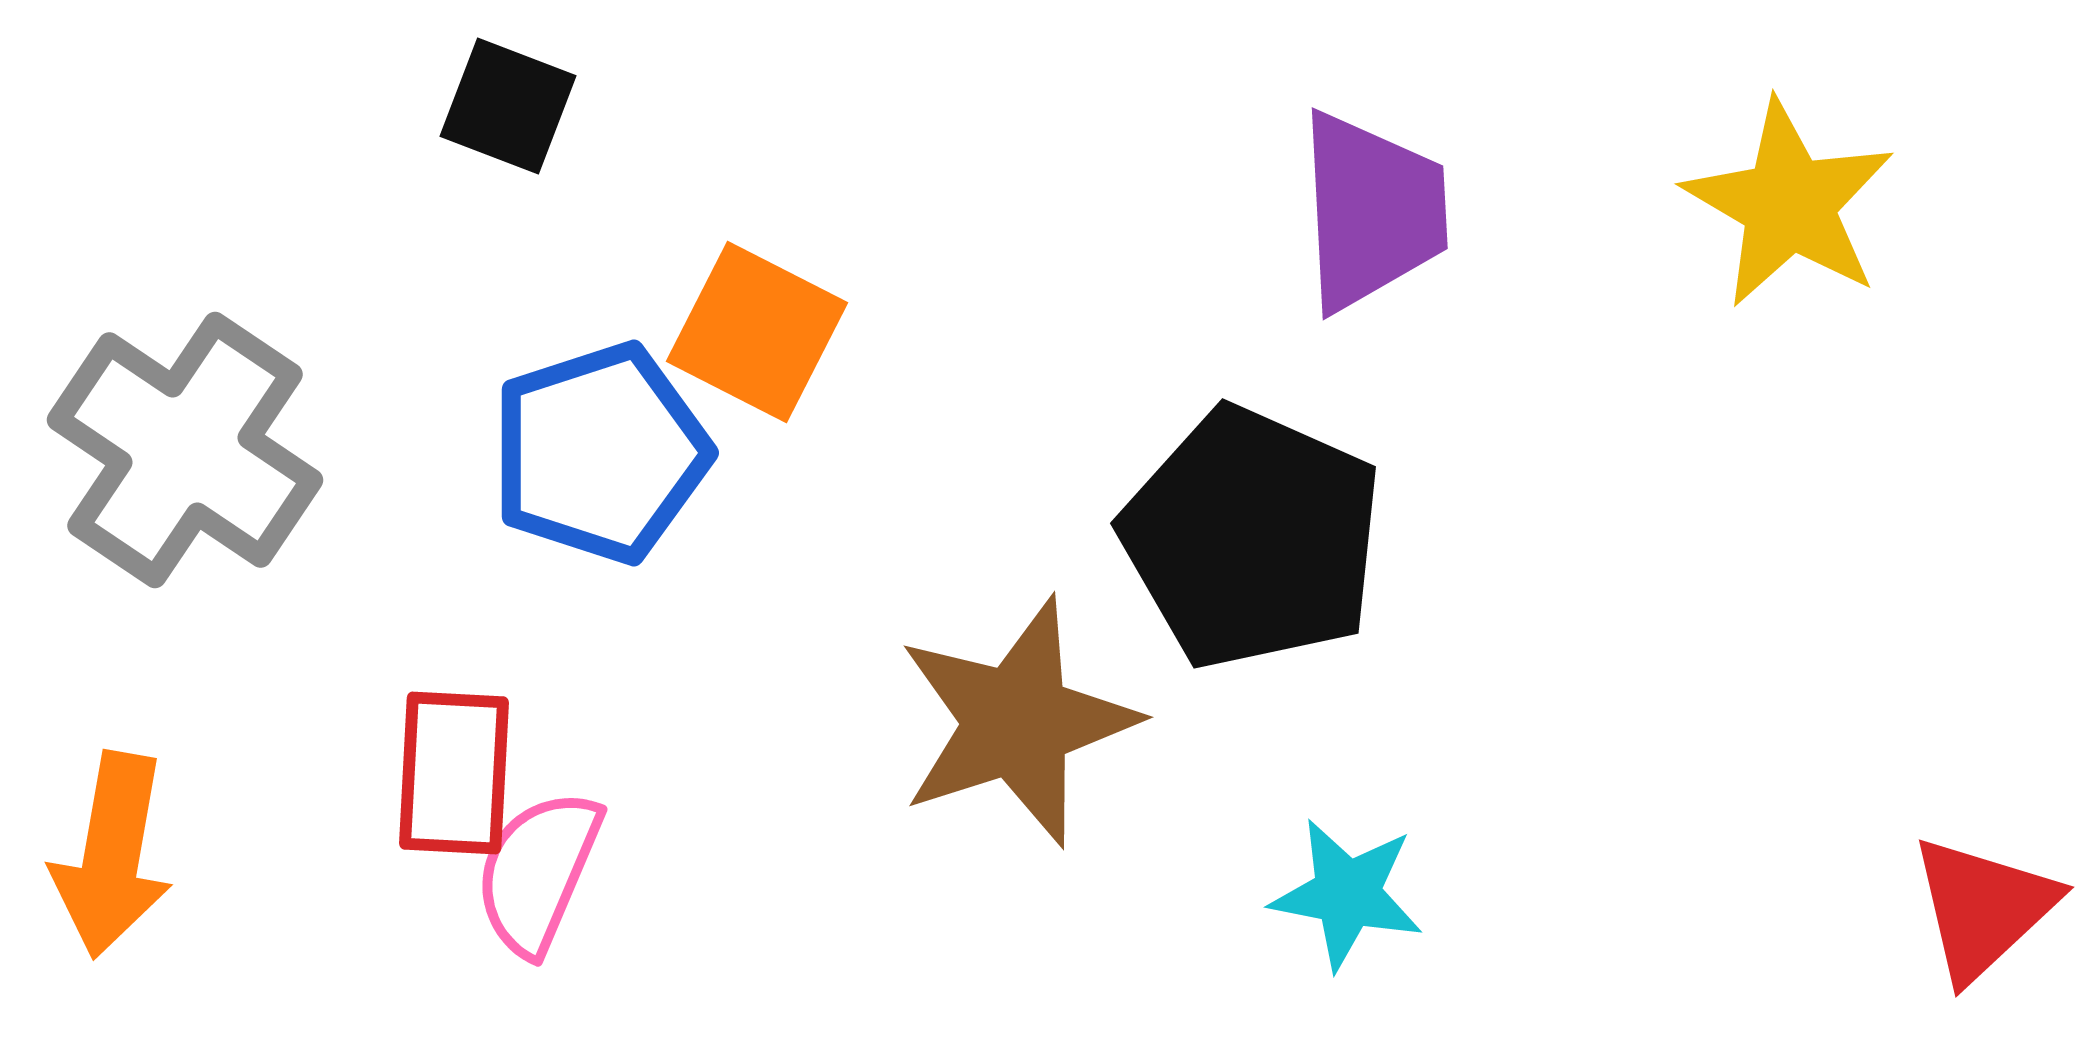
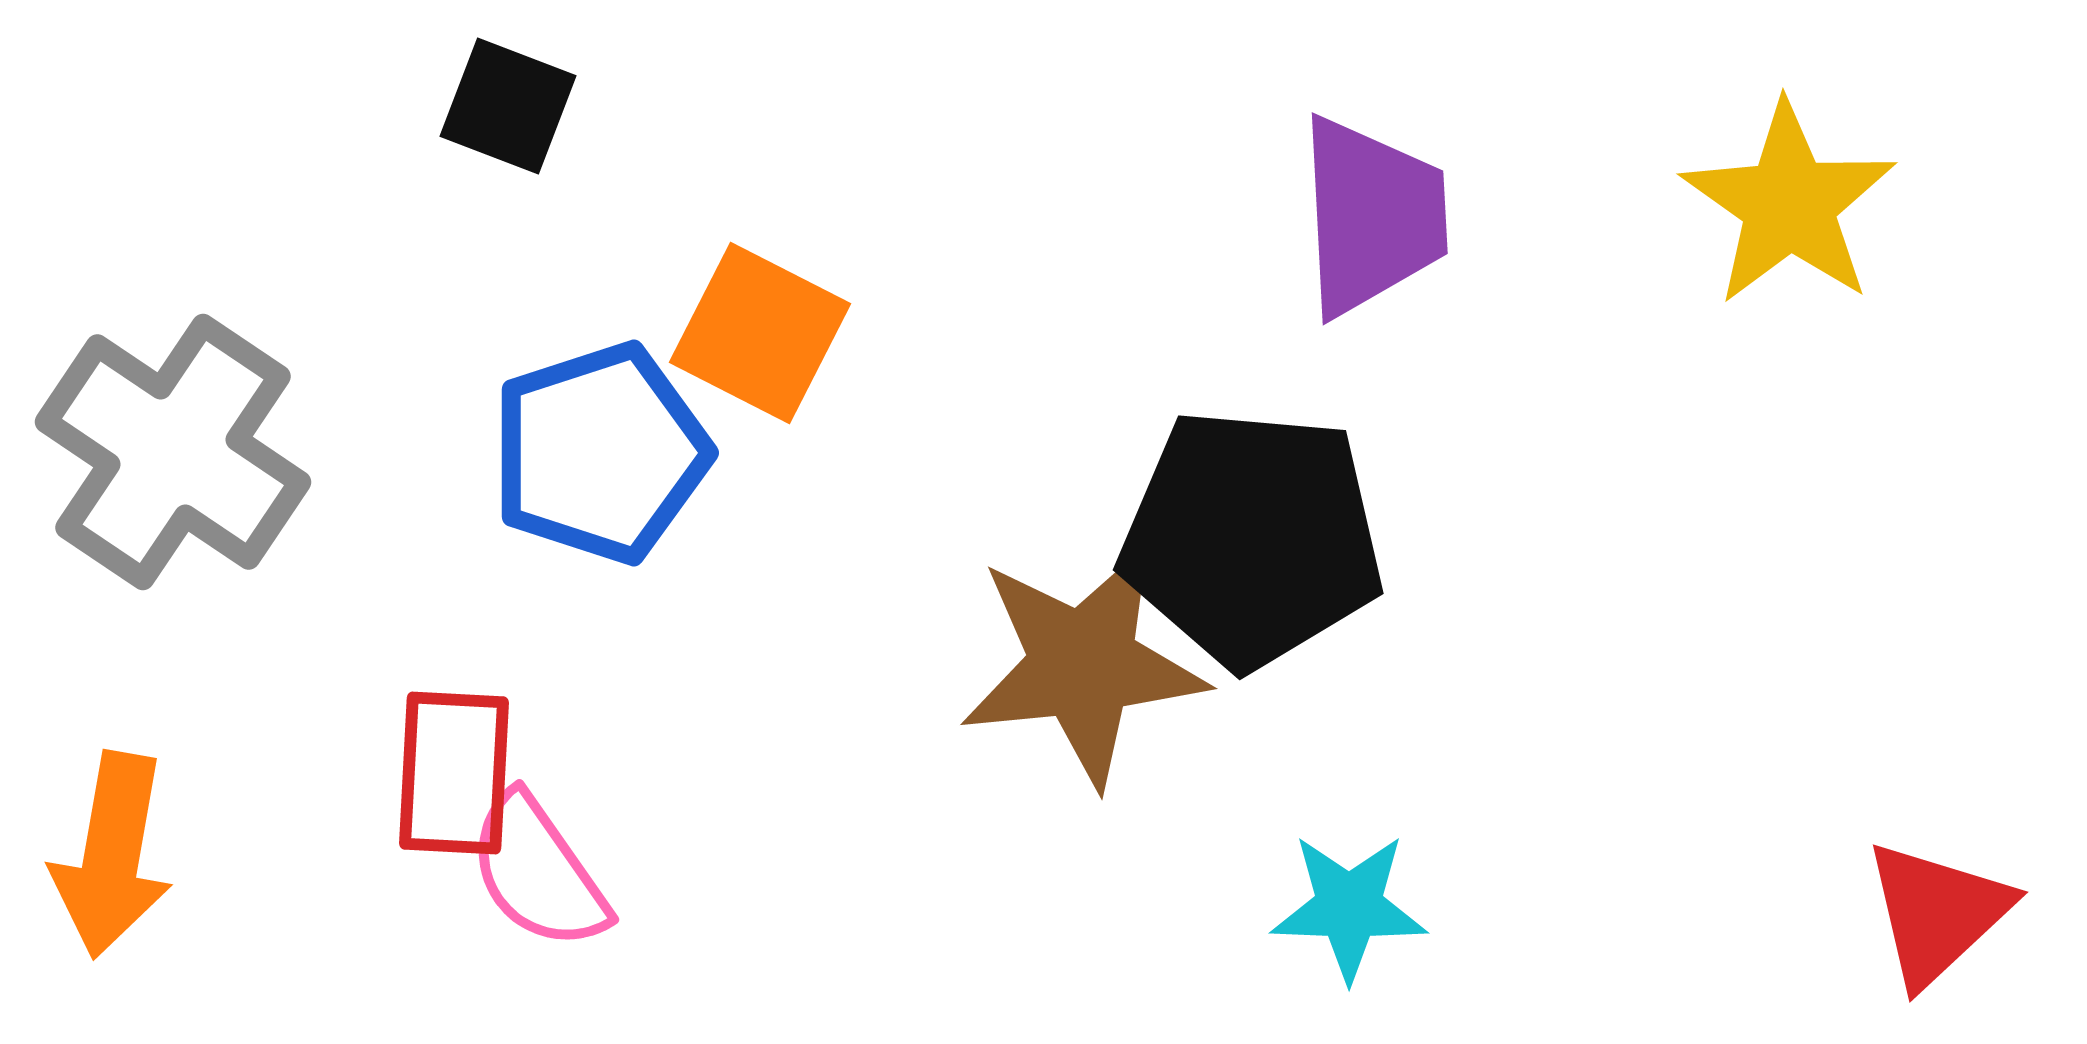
yellow star: rotated 5 degrees clockwise
purple trapezoid: moved 5 px down
orange square: moved 3 px right, 1 px down
gray cross: moved 12 px left, 2 px down
black pentagon: rotated 19 degrees counterclockwise
brown star: moved 66 px right, 57 px up; rotated 12 degrees clockwise
pink semicircle: rotated 58 degrees counterclockwise
cyan star: moved 2 px right, 13 px down; rotated 9 degrees counterclockwise
red triangle: moved 46 px left, 5 px down
